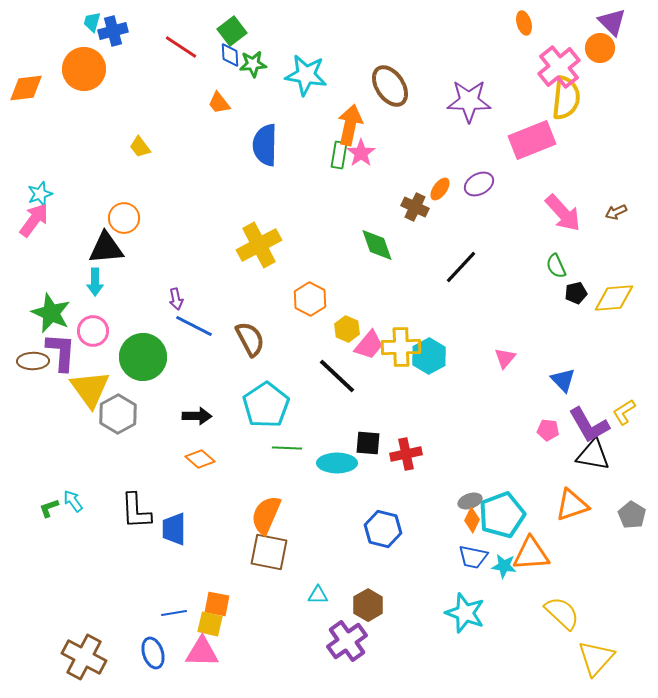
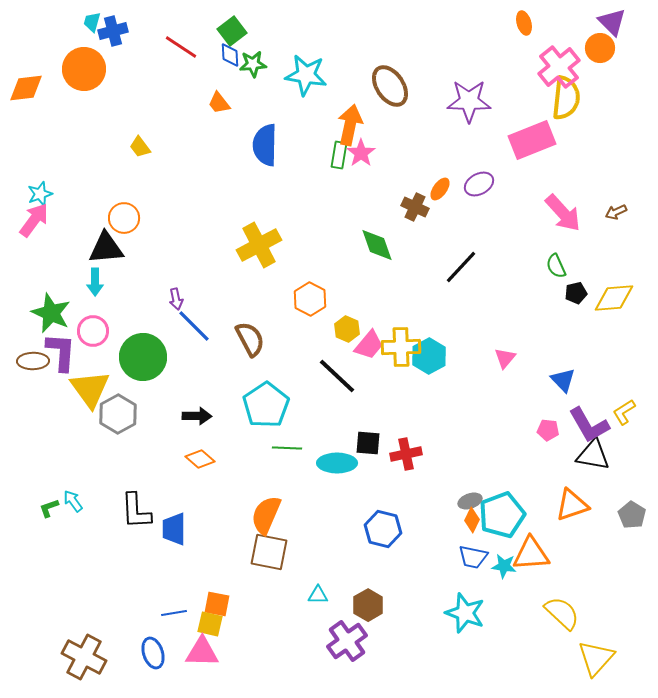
blue line at (194, 326): rotated 18 degrees clockwise
